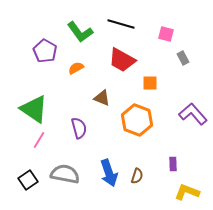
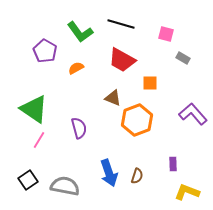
gray rectangle: rotated 32 degrees counterclockwise
brown triangle: moved 11 px right
orange hexagon: rotated 20 degrees clockwise
gray semicircle: moved 12 px down
